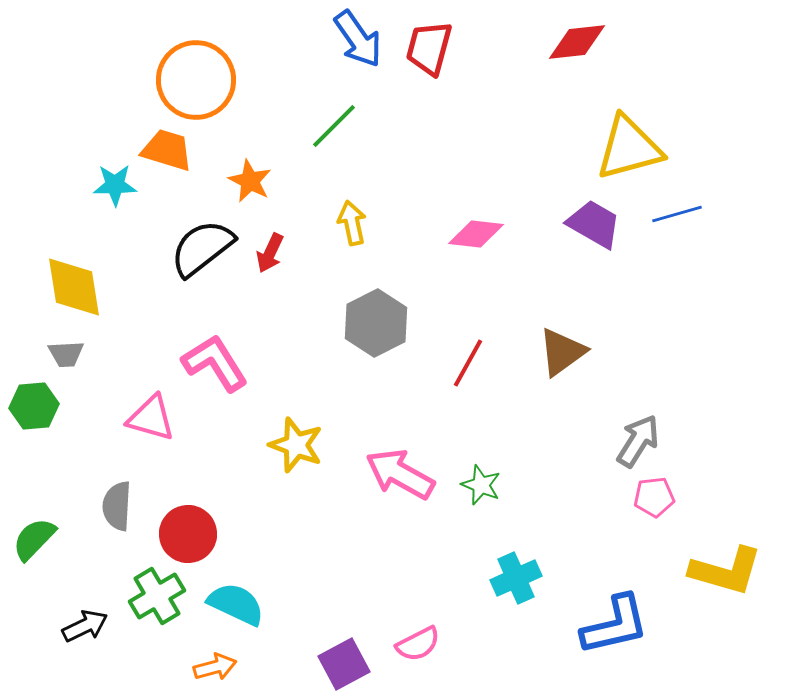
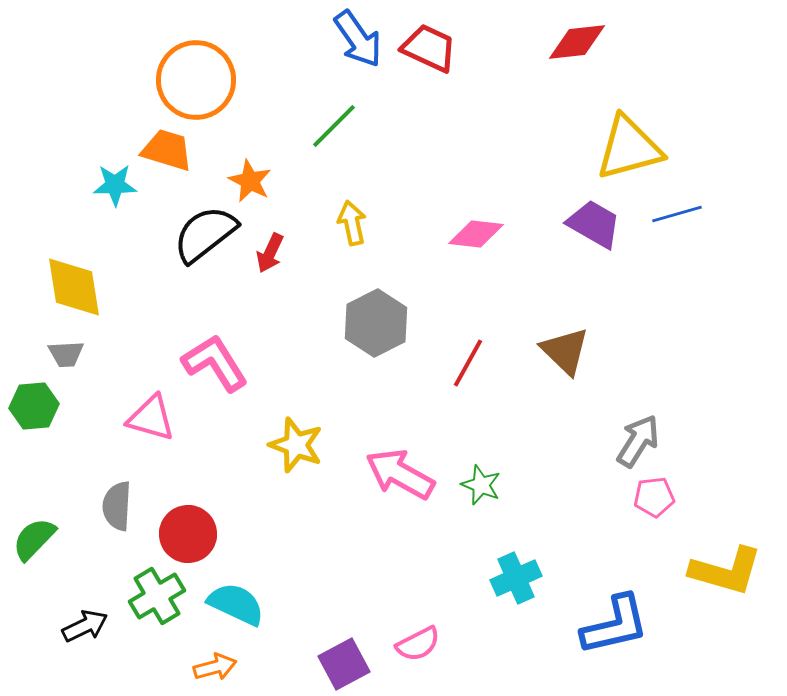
red trapezoid: rotated 100 degrees clockwise
black semicircle: moved 3 px right, 14 px up
brown triangle: moved 3 px right, 1 px up; rotated 40 degrees counterclockwise
